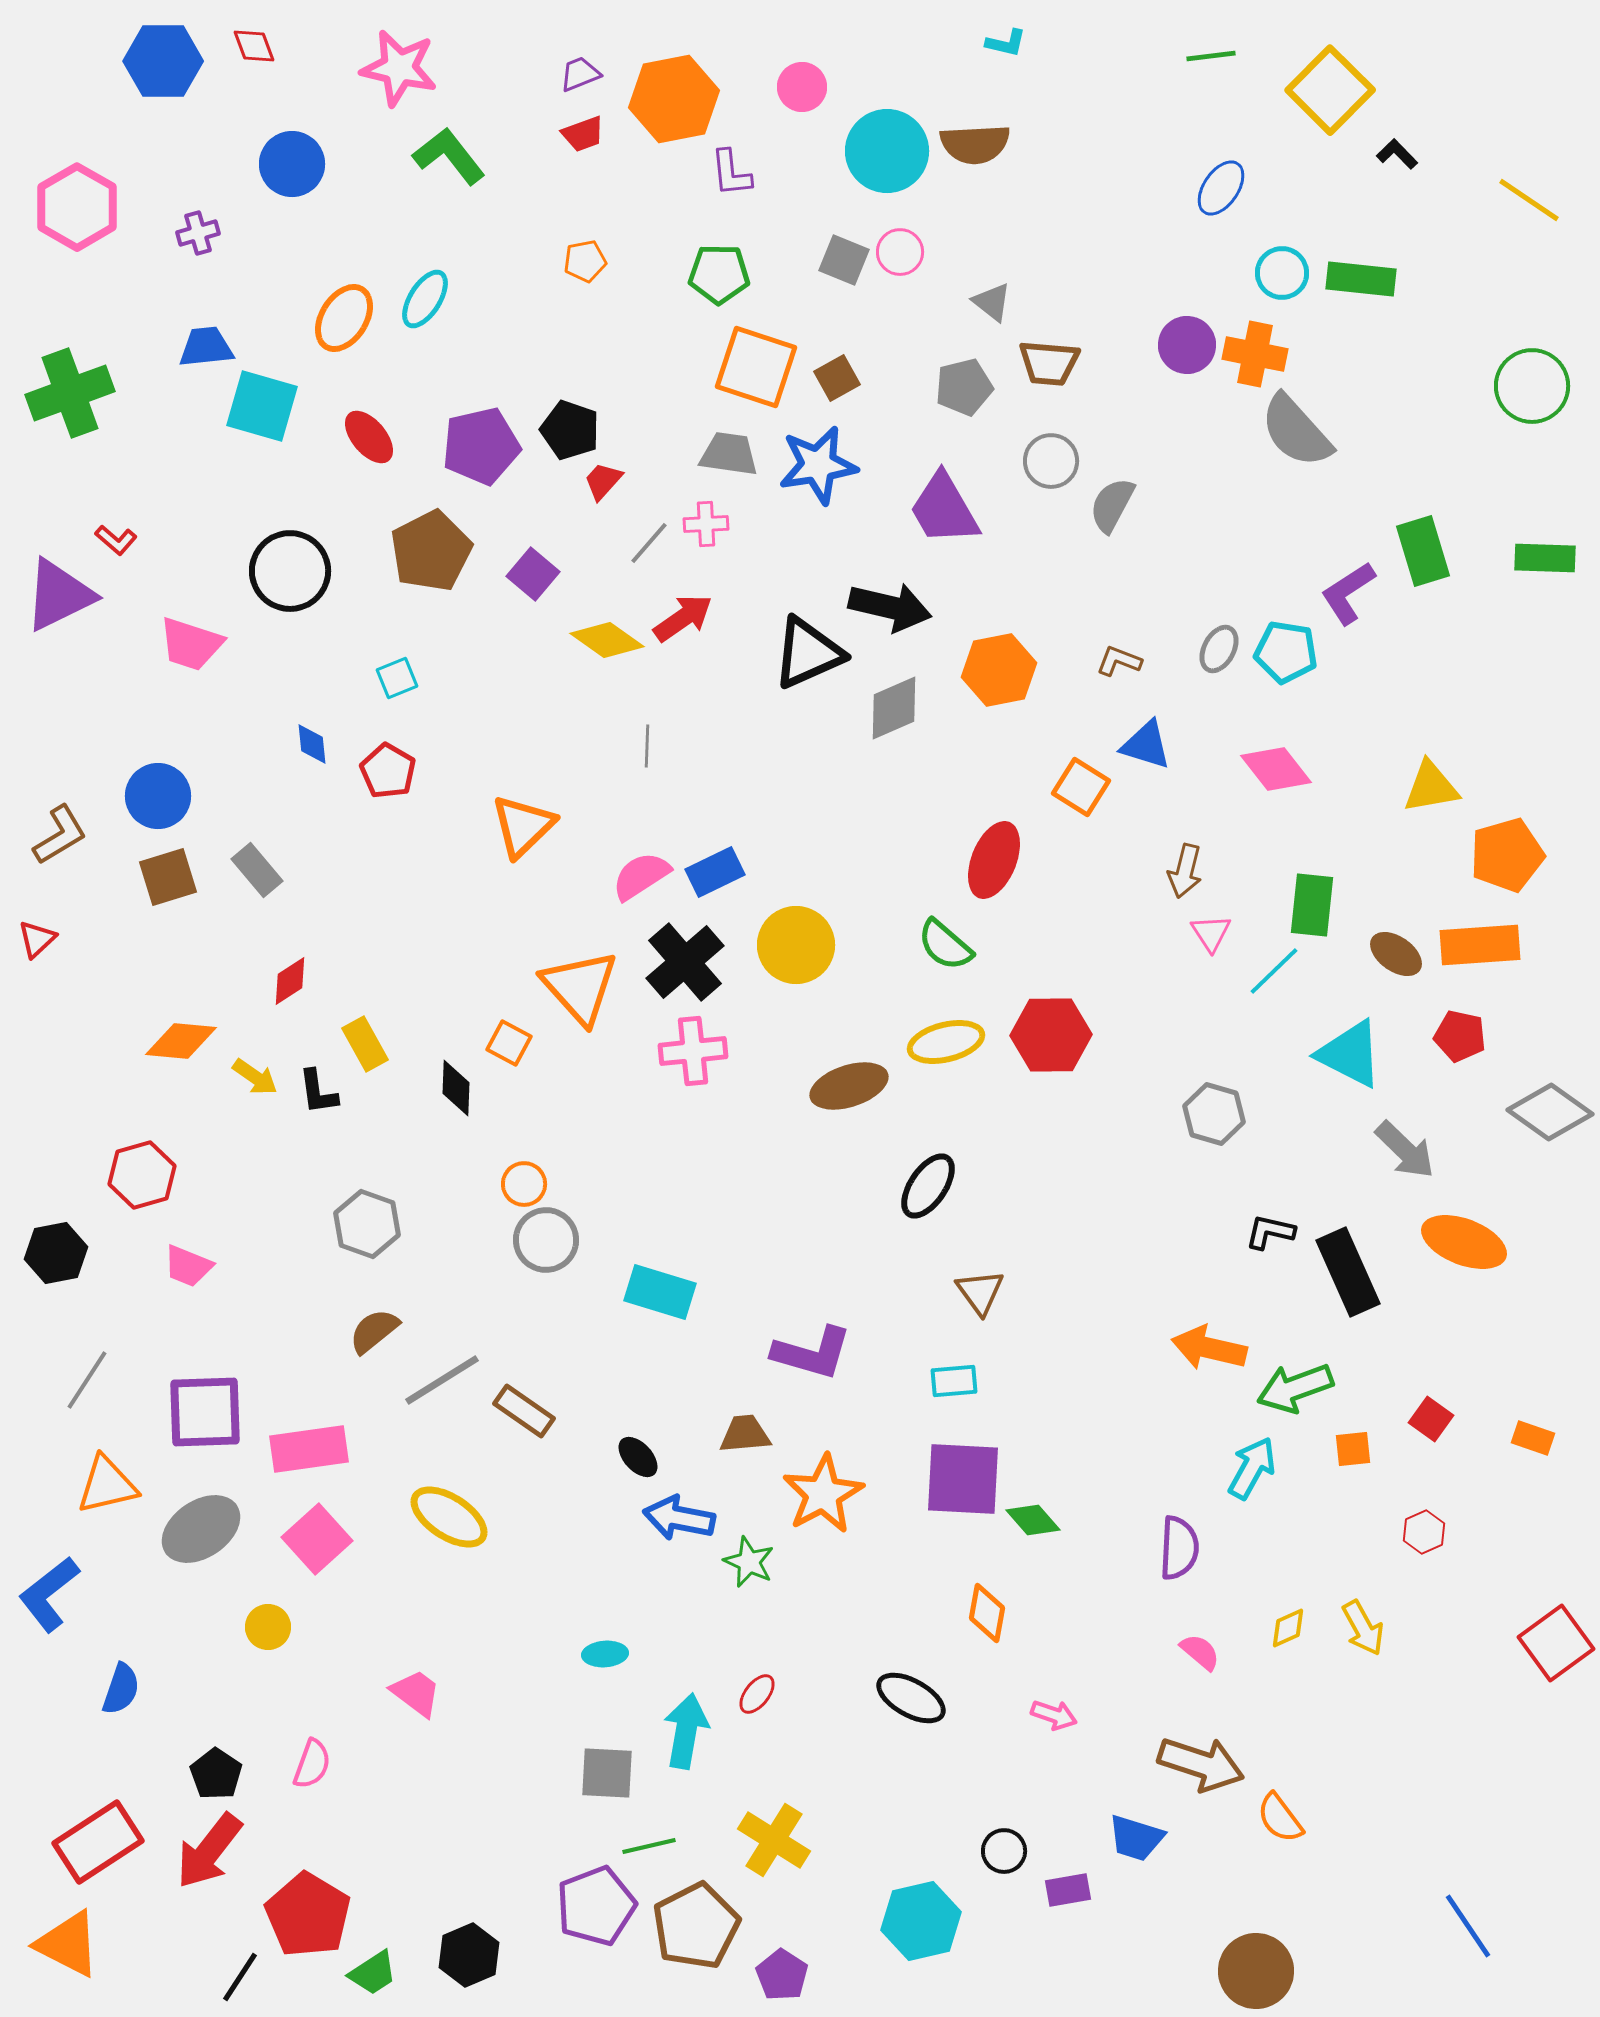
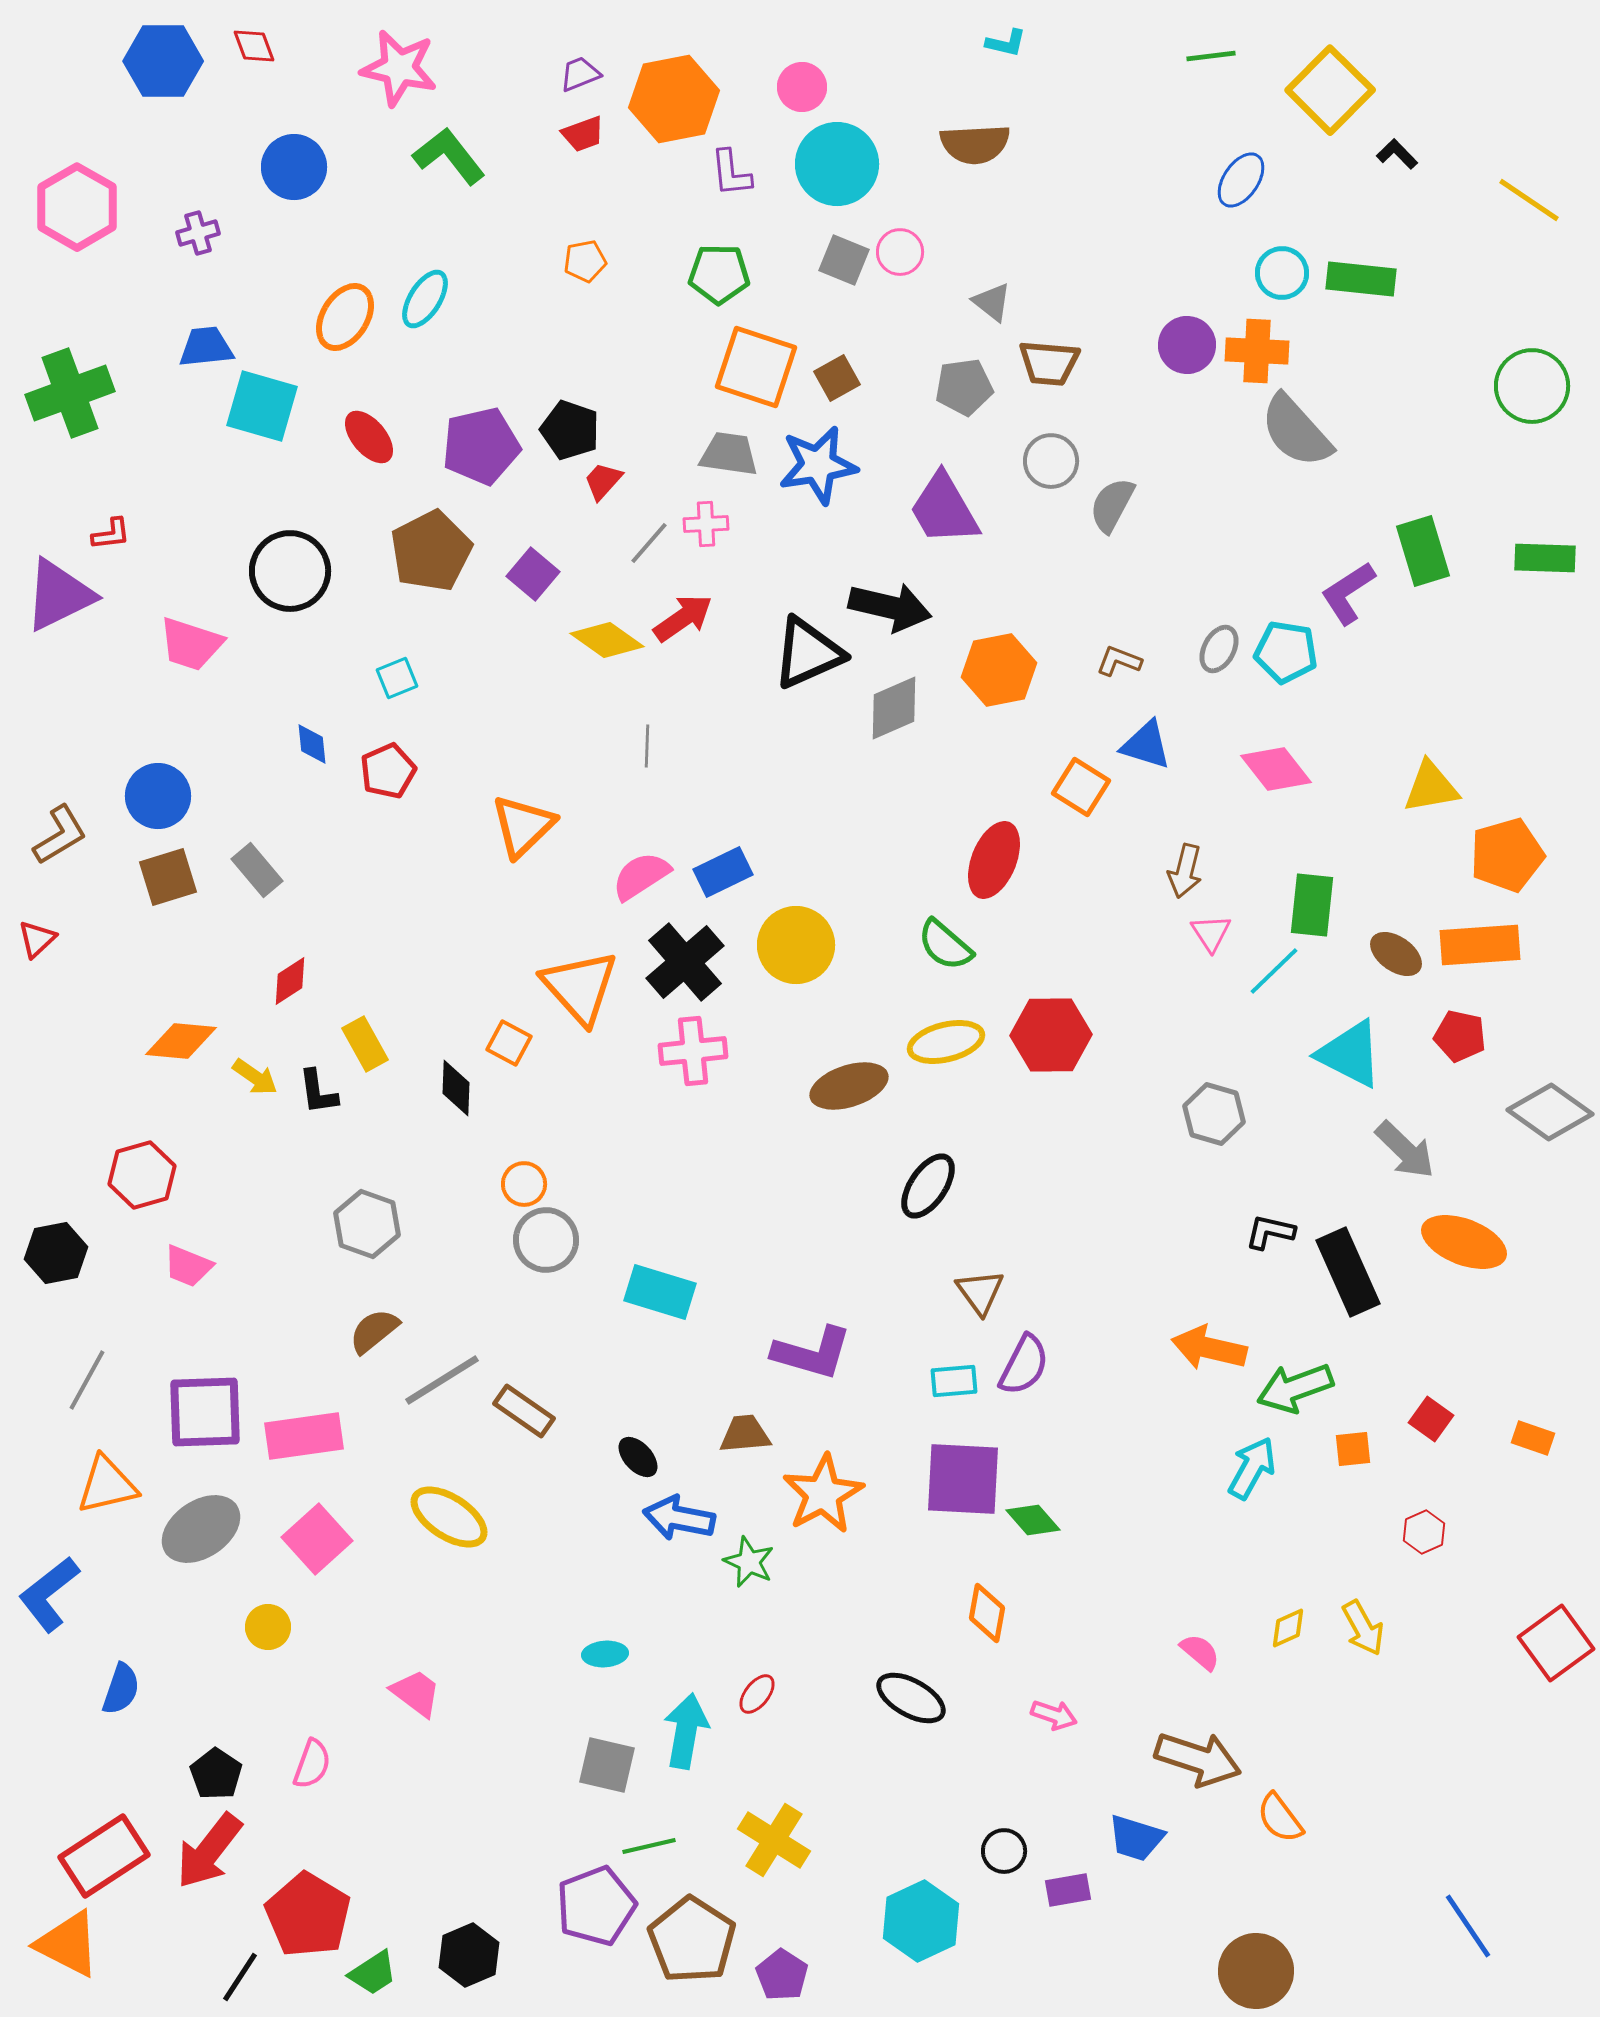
cyan circle at (887, 151): moved 50 px left, 13 px down
blue circle at (292, 164): moved 2 px right, 3 px down
blue ellipse at (1221, 188): moved 20 px right, 8 px up
orange ellipse at (344, 318): moved 1 px right, 1 px up
orange cross at (1255, 354): moved 2 px right, 3 px up; rotated 8 degrees counterclockwise
gray pentagon at (964, 387): rotated 6 degrees clockwise
red L-shape at (116, 540): moved 5 px left, 6 px up; rotated 48 degrees counterclockwise
red pentagon at (388, 771): rotated 18 degrees clockwise
blue rectangle at (715, 872): moved 8 px right
gray line at (87, 1380): rotated 4 degrees counterclockwise
pink rectangle at (309, 1449): moved 5 px left, 13 px up
purple semicircle at (1179, 1548): moved 155 px left, 183 px up; rotated 24 degrees clockwise
brown arrow at (1201, 1764): moved 3 px left, 5 px up
gray square at (607, 1773): moved 8 px up; rotated 10 degrees clockwise
red rectangle at (98, 1842): moved 6 px right, 14 px down
cyan hexagon at (921, 1921): rotated 12 degrees counterclockwise
brown pentagon at (696, 1926): moved 4 px left, 14 px down; rotated 12 degrees counterclockwise
